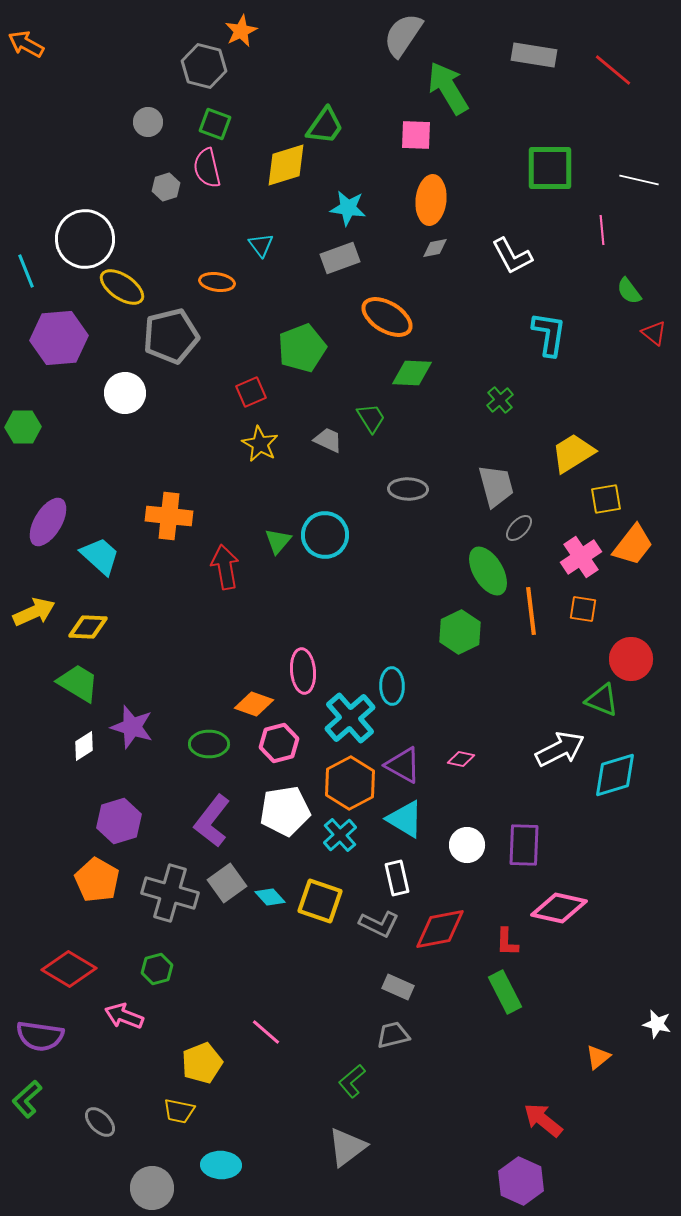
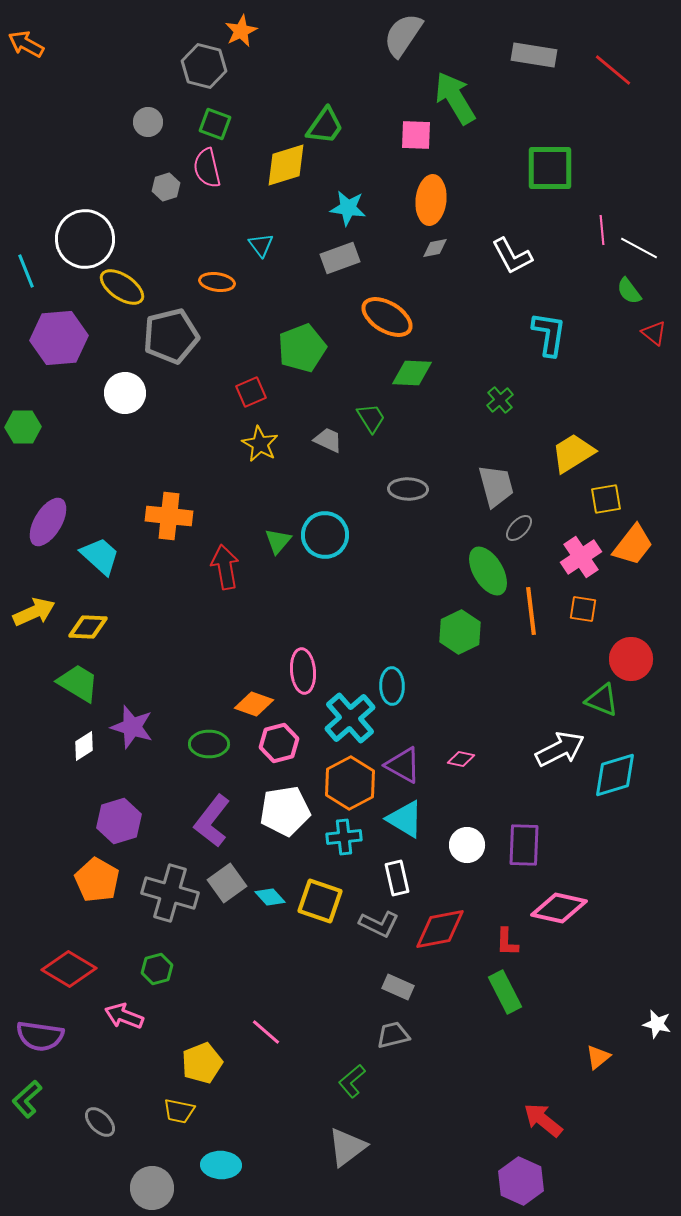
green arrow at (448, 88): moved 7 px right, 10 px down
white line at (639, 180): moved 68 px down; rotated 15 degrees clockwise
cyan cross at (340, 835): moved 4 px right, 2 px down; rotated 36 degrees clockwise
